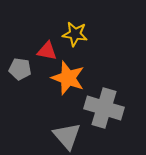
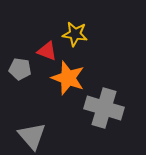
red triangle: rotated 10 degrees clockwise
gray triangle: moved 35 px left
